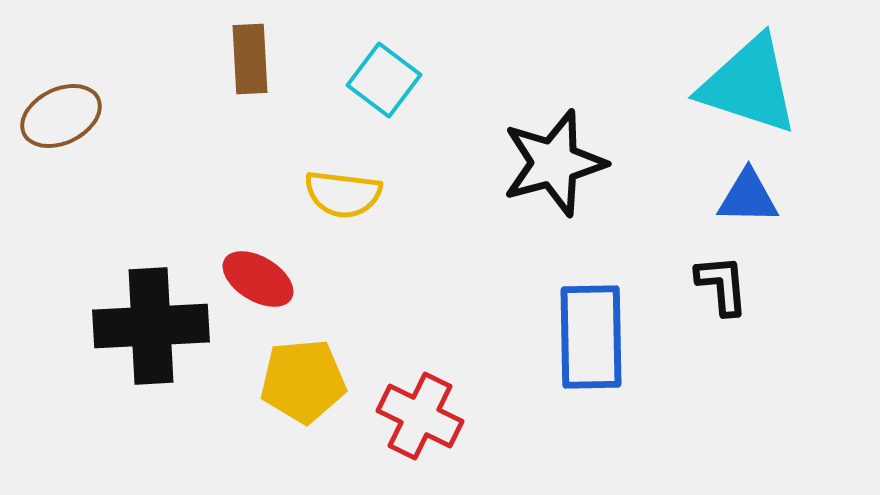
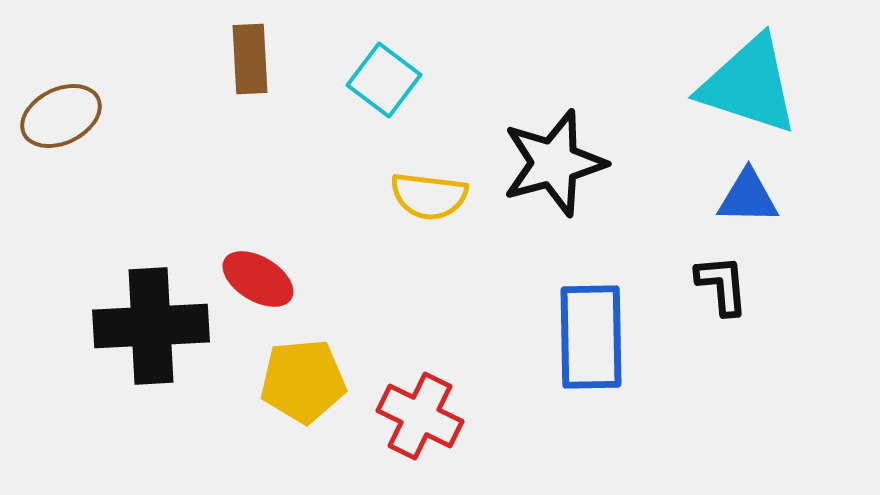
yellow semicircle: moved 86 px right, 2 px down
